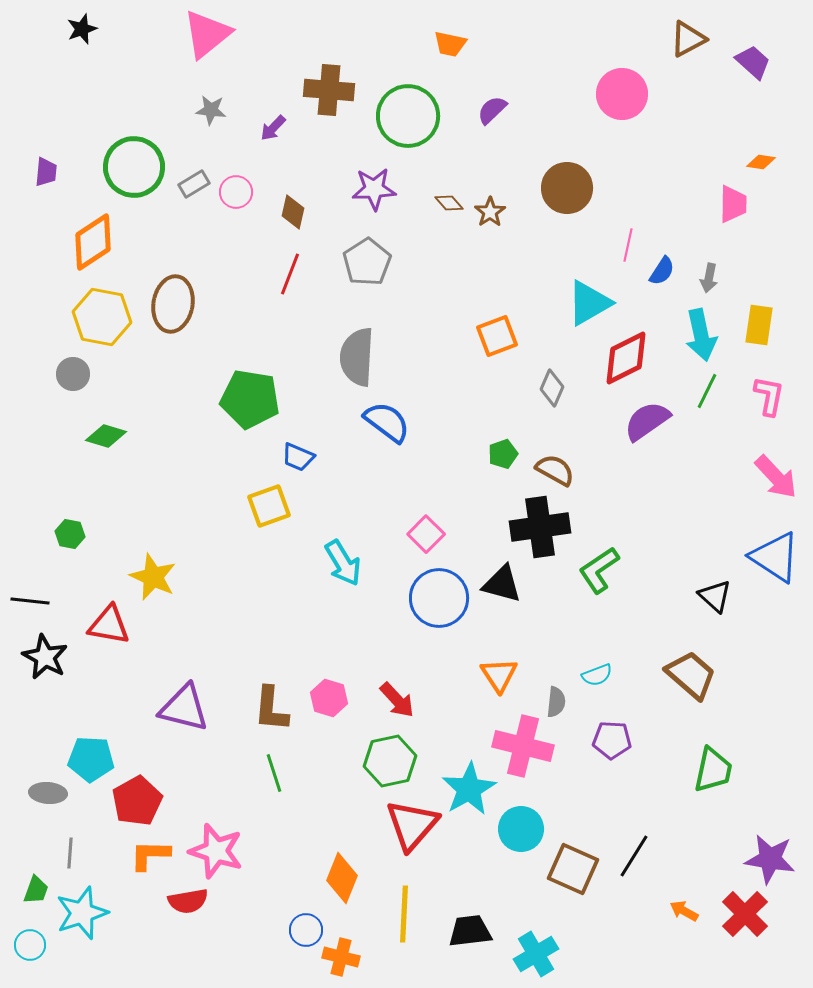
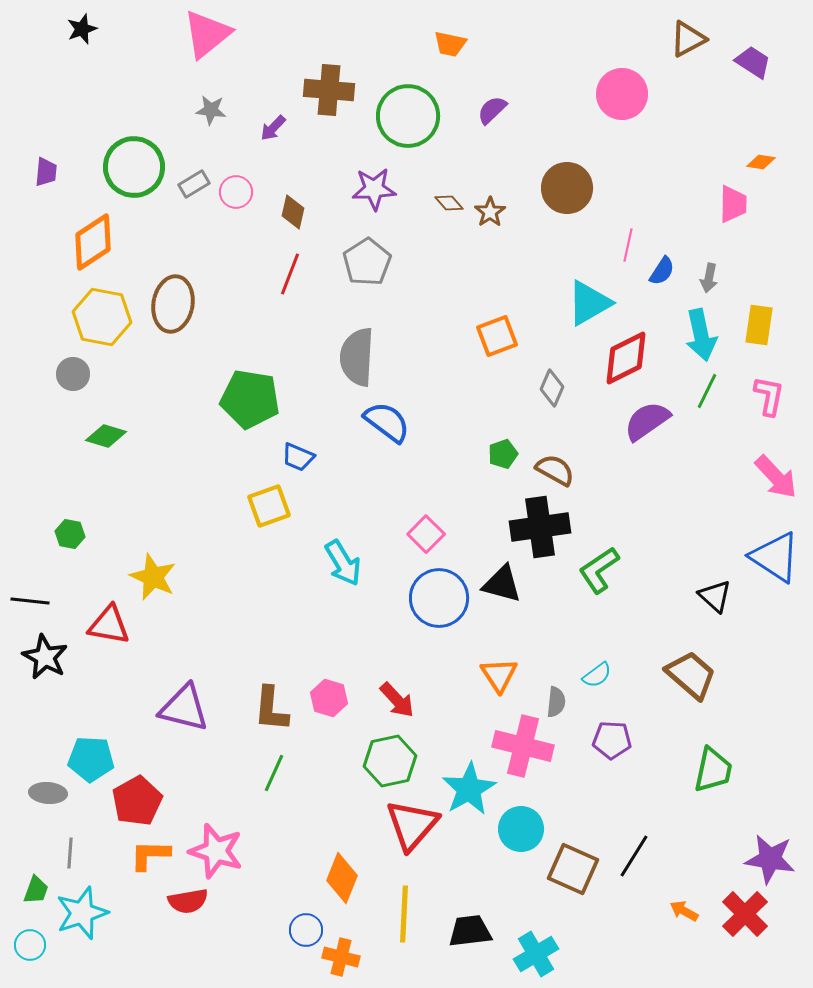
purple trapezoid at (753, 62): rotated 9 degrees counterclockwise
cyan semicircle at (597, 675): rotated 16 degrees counterclockwise
green line at (274, 773): rotated 42 degrees clockwise
